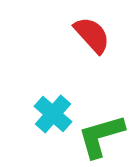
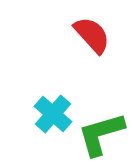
green L-shape: moved 2 px up
